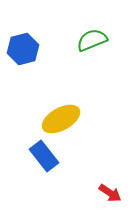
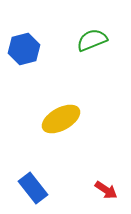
blue hexagon: moved 1 px right
blue rectangle: moved 11 px left, 32 px down
red arrow: moved 4 px left, 3 px up
